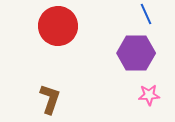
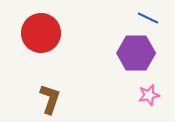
blue line: moved 2 px right, 4 px down; rotated 40 degrees counterclockwise
red circle: moved 17 px left, 7 px down
pink star: rotated 10 degrees counterclockwise
